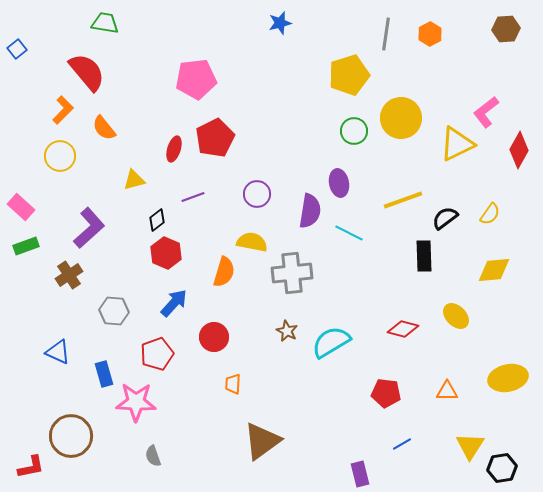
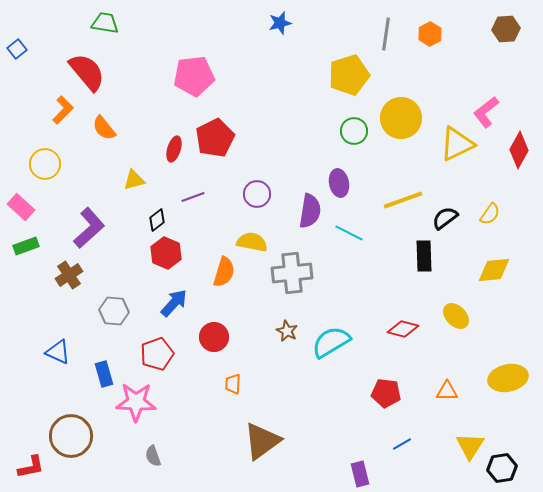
pink pentagon at (196, 79): moved 2 px left, 3 px up
yellow circle at (60, 156): moved 15 px left, 8 px down
